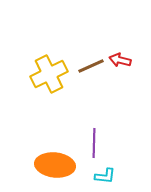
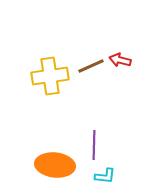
yellow cross: moved 1 px right, 2 px down; rotated 18 degrees clockwise
purple line: moved 2 px down
